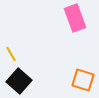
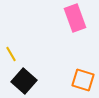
black square: moved 5 px right
